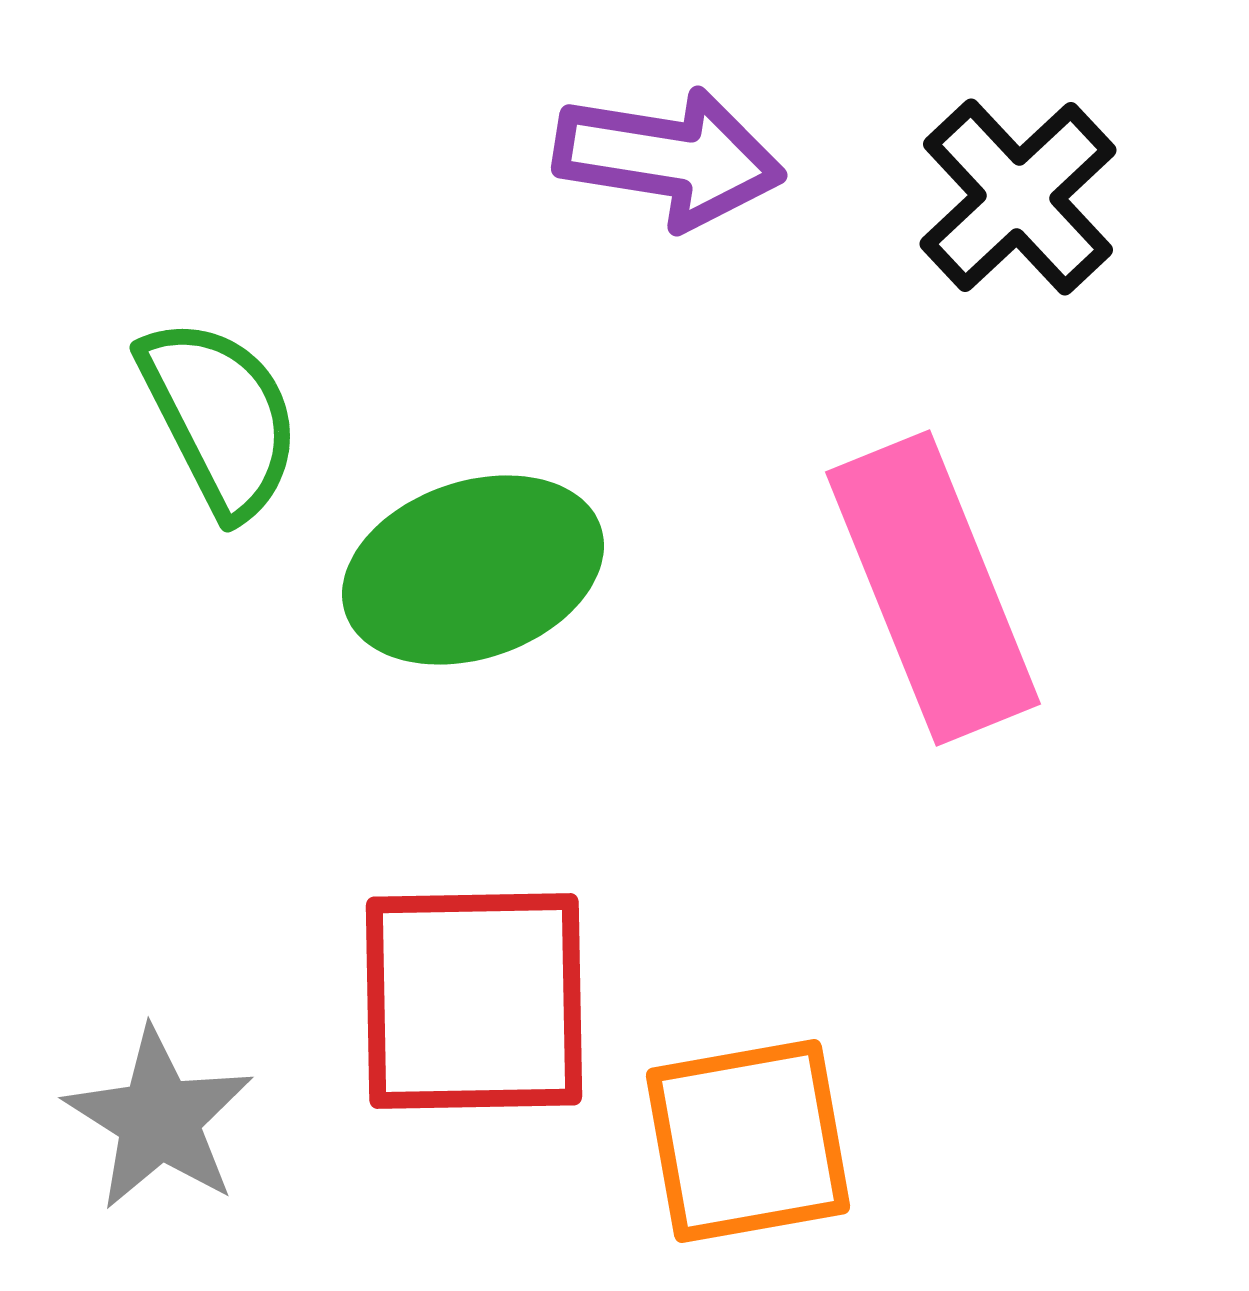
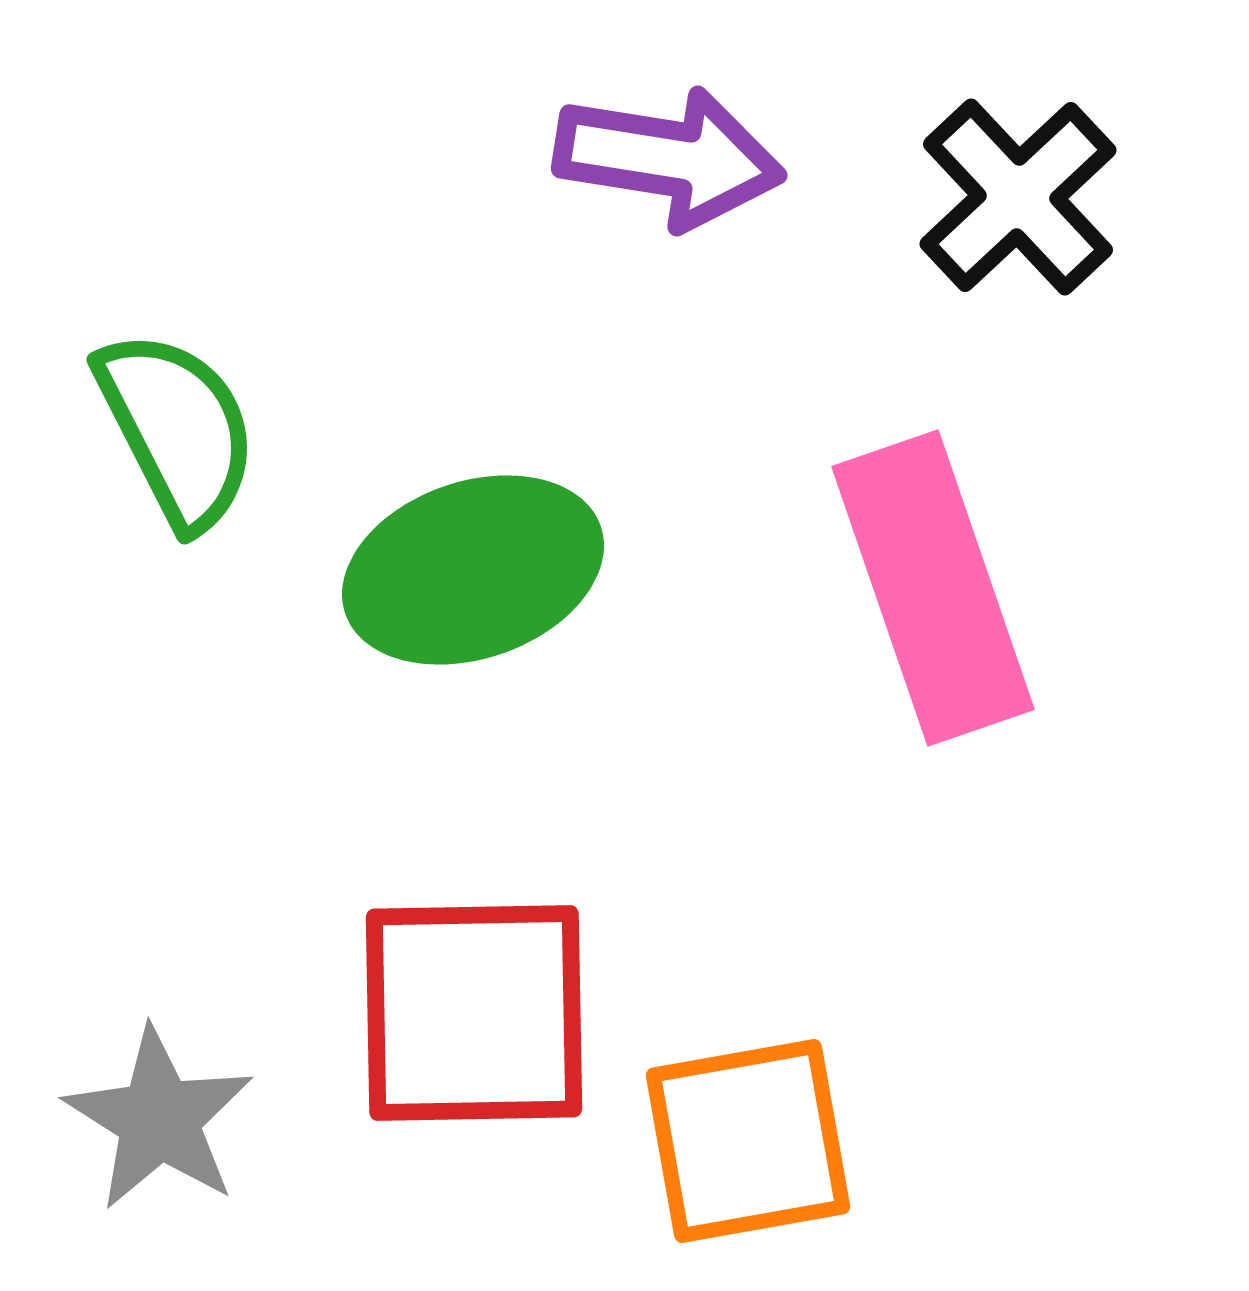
green semicircle: moved 43 px left, 12 px down
pink rectangle: rotated 3 degrees clockwise
red square: moved 12 px down
